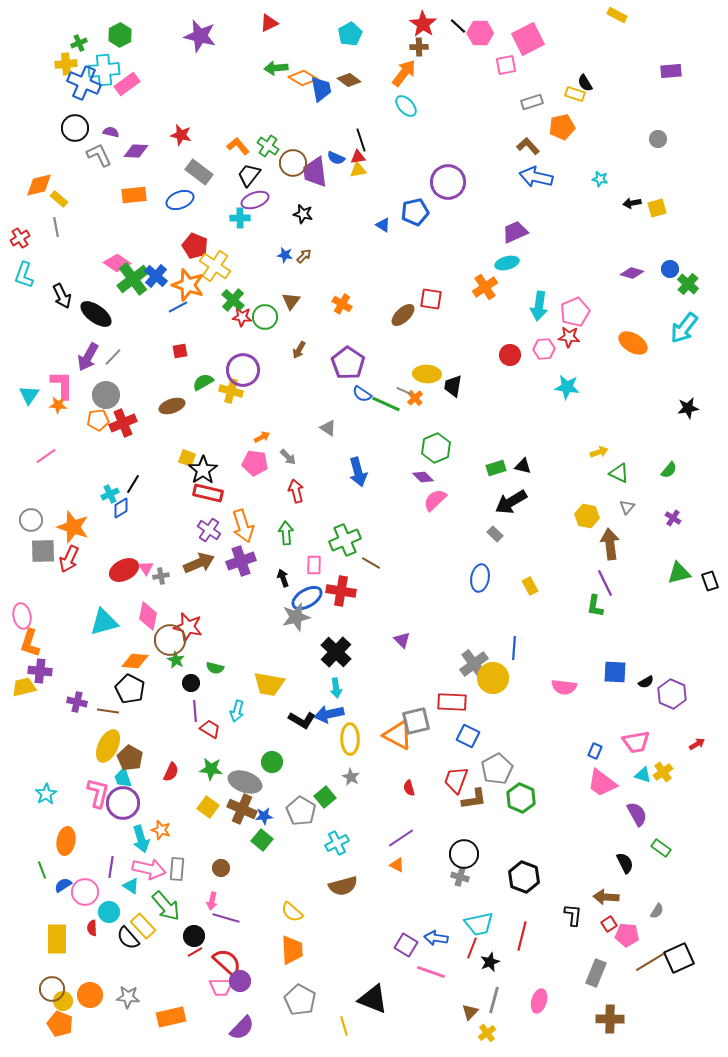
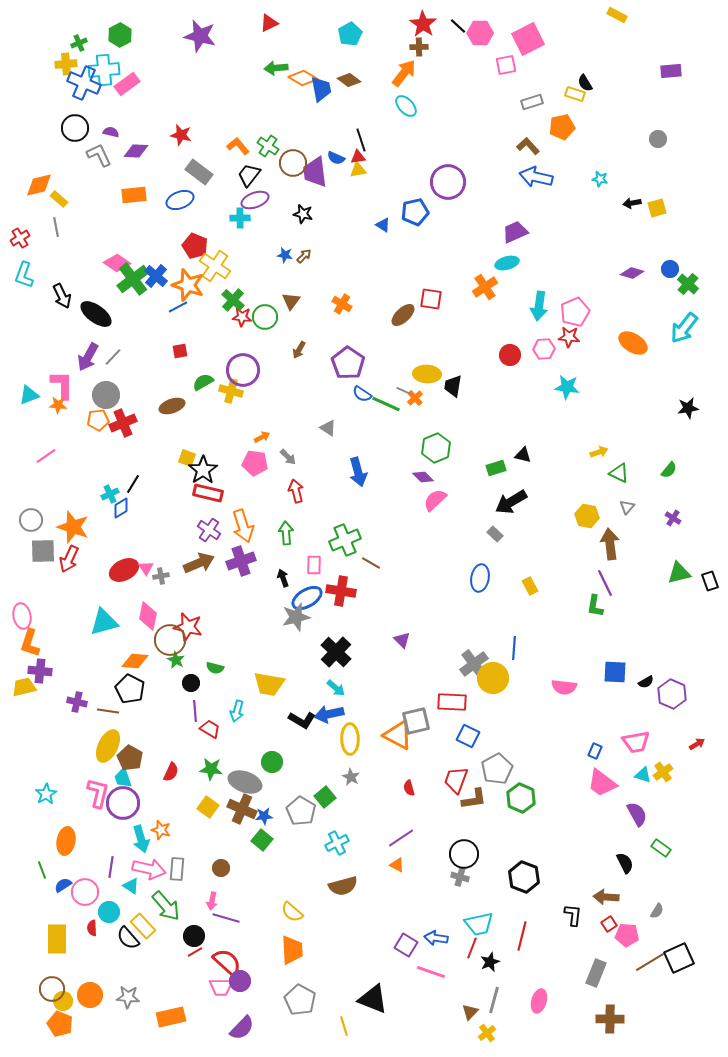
cyan triangle at (29, 395): rotated 35 degrees clockwise
black triangle at (523, 466): moved 11 px up
cyan arrow at (336, 688): rotated 42 degrees counterclockwise
